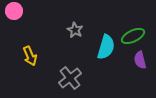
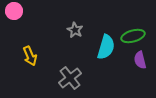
green ellipse: rotated 10 degrees clockwise
